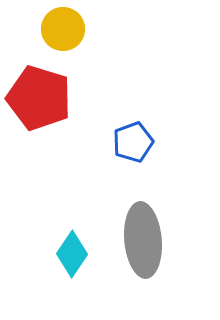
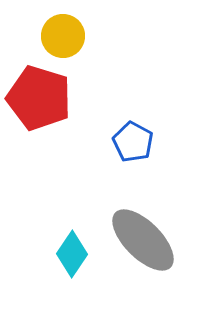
yellow circle: moved 7 px down
blue pentagon: rotated 24 degrees counterclockwise
gray ellipse: rotated 40 degrees counterclockwise
